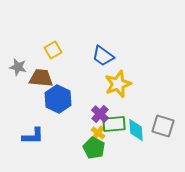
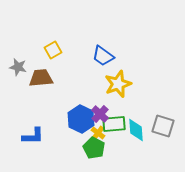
brown trapezoid: rotated 10 degrees counterclockwise
blue hexagon: moved 23 px right, 20 px down
